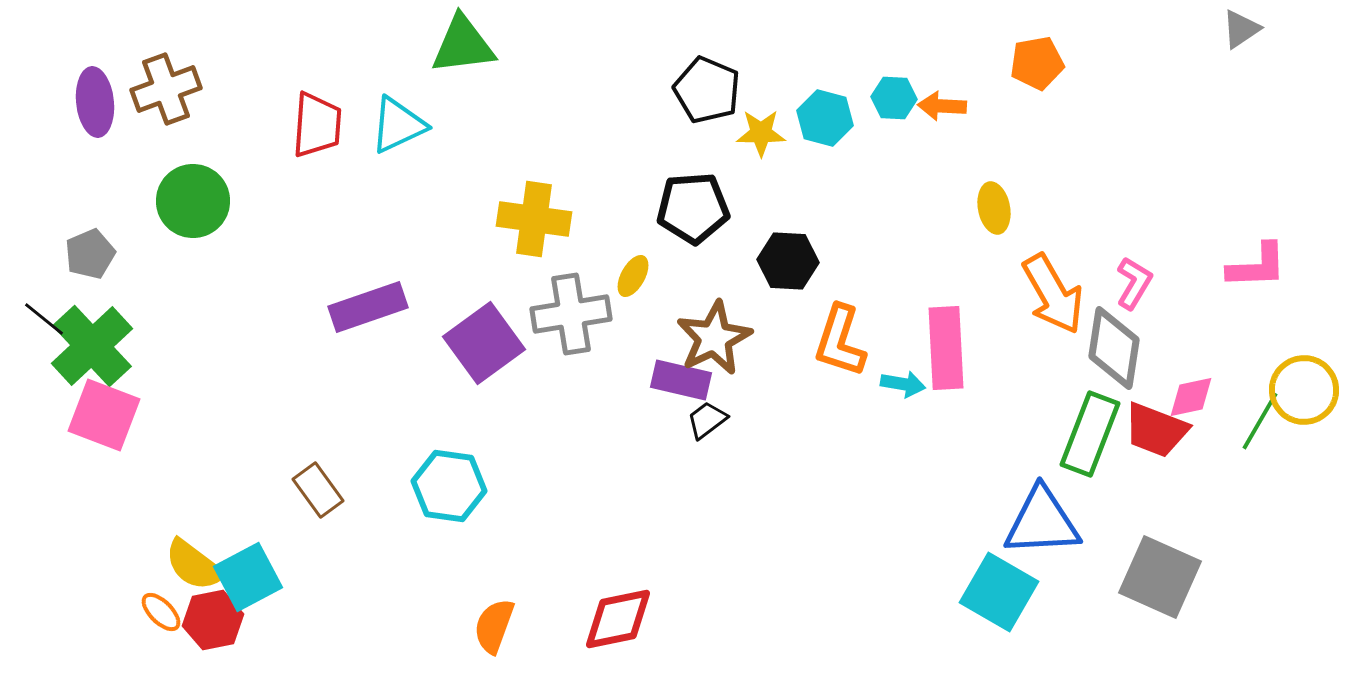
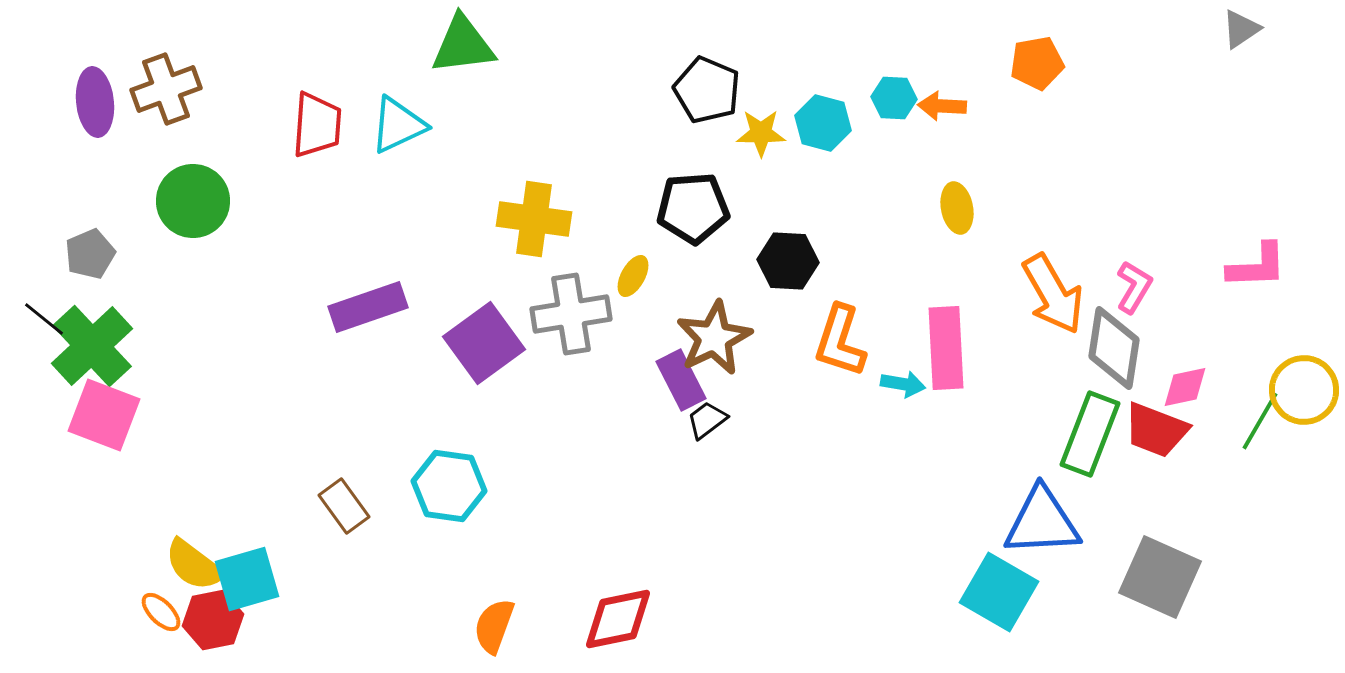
cyan hexagon at (825, 118): moved 2 px left, 5 px down
yellow ellipse at (994, 208): moved 37 px left
pink L-shape at (1134, 283): moved 4 px down
purple rectangle at (681, 380): rotated 50 degrees clockwise
pink diamond at (1191, 397): moved 6 px left, 10 px up
brown rectangle at (318, 490): moved 26 px right, 16 px down
cyan square at (248, 577): moved 1 px left, 2 px down; rotated 12 degrees clockwise
